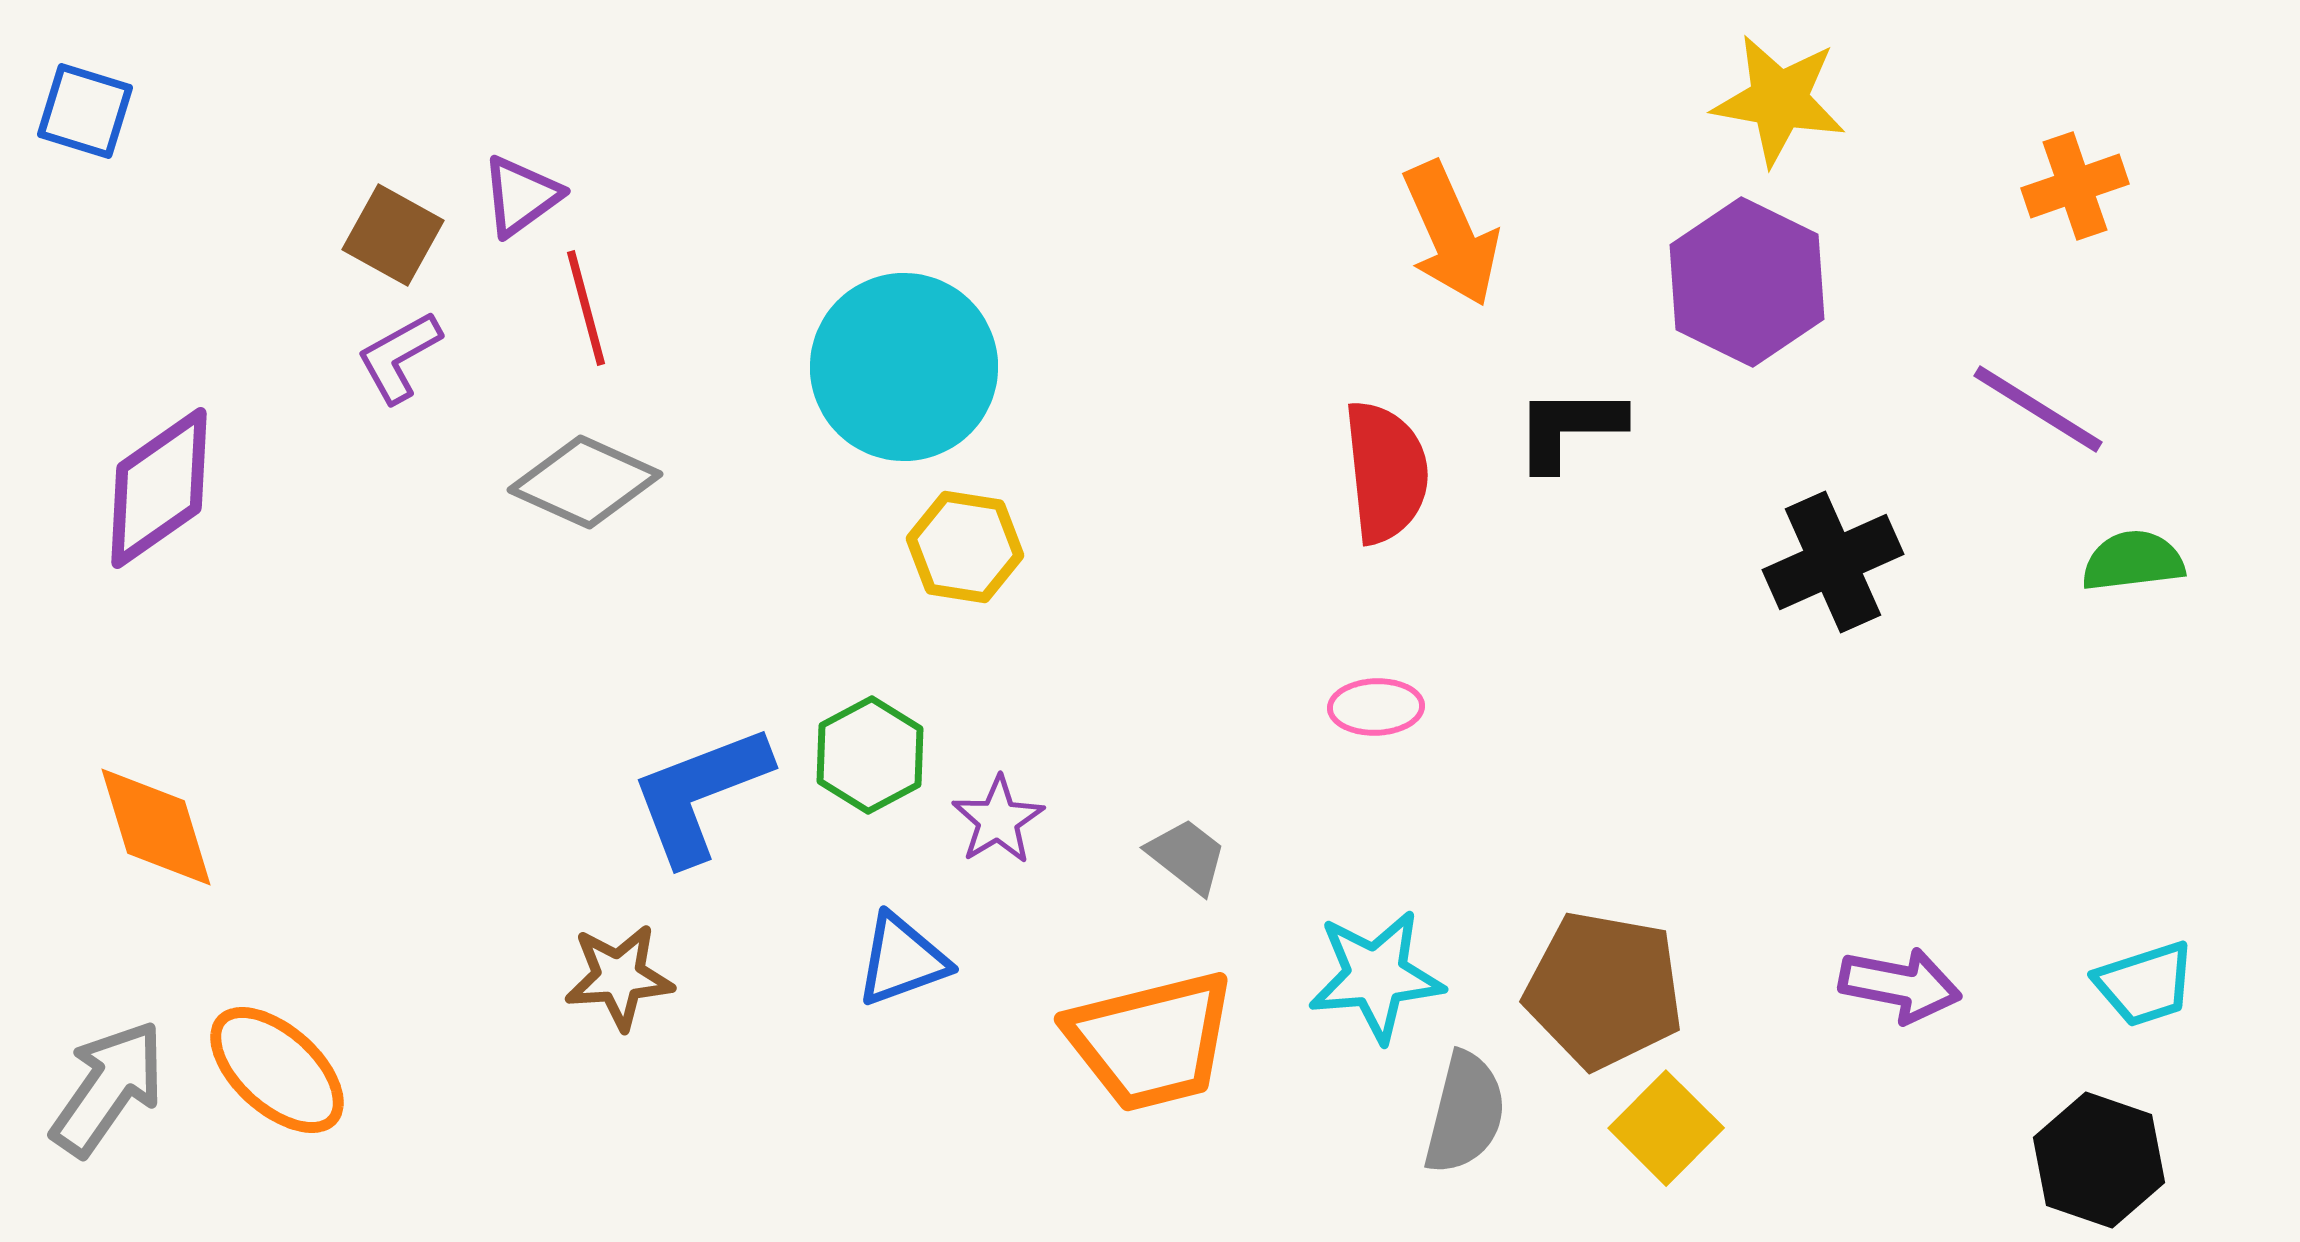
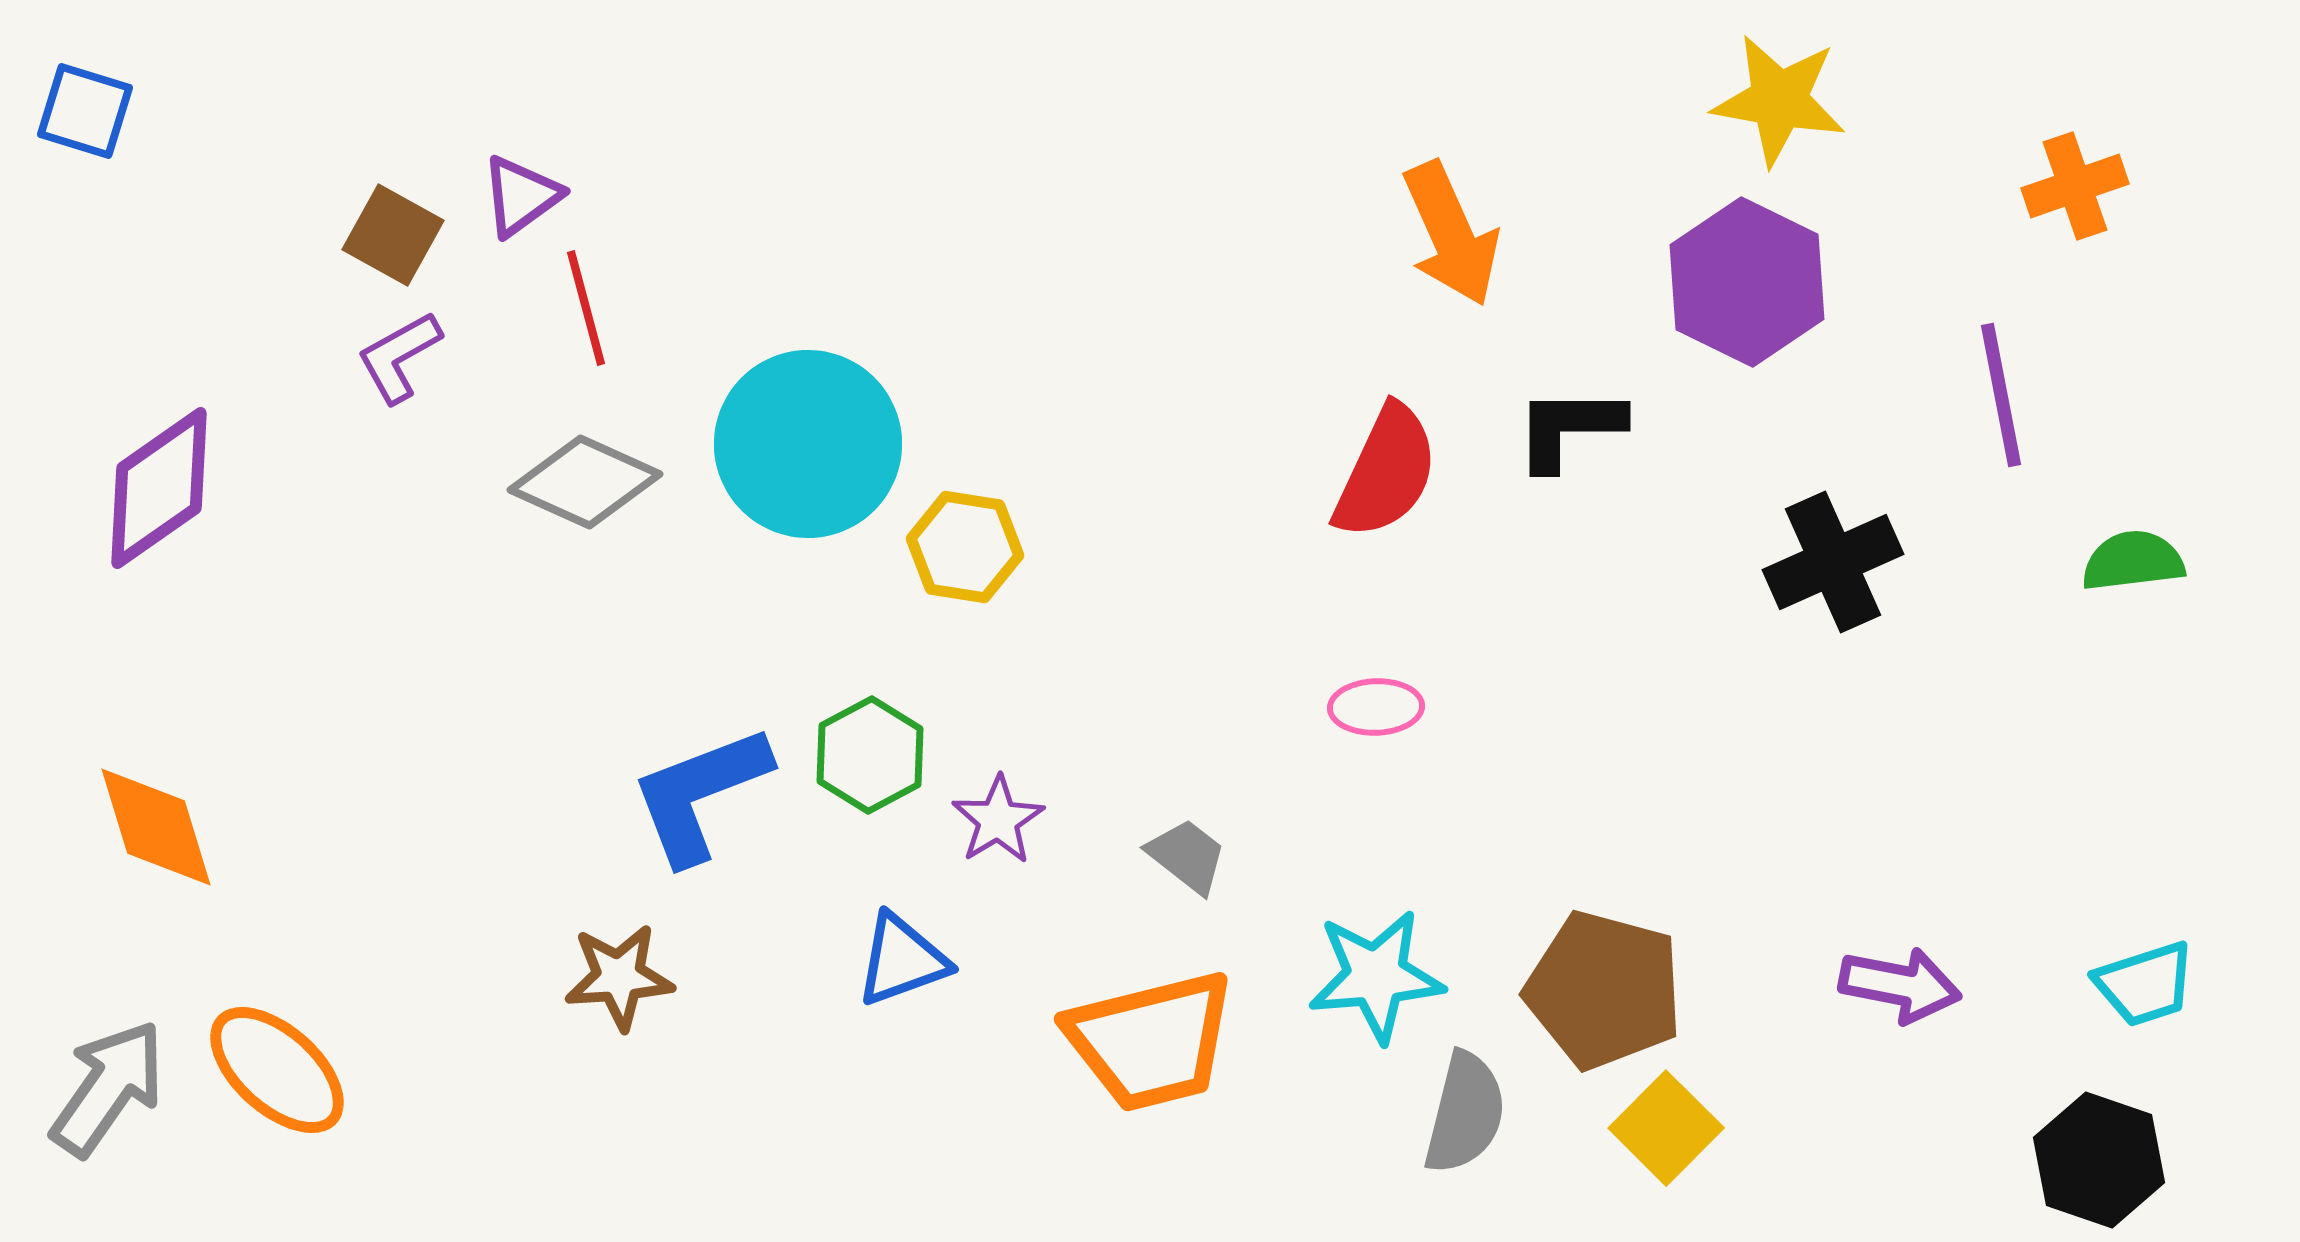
cyan circle: moved 96 px left, 77 px down
purple line: moved 37 px left, 14 px up; rotated 47 degrees clockwise
red semicircle: rotated 31 degrees clockwise
brown pentagon: rotated 5 degrees clockwise
